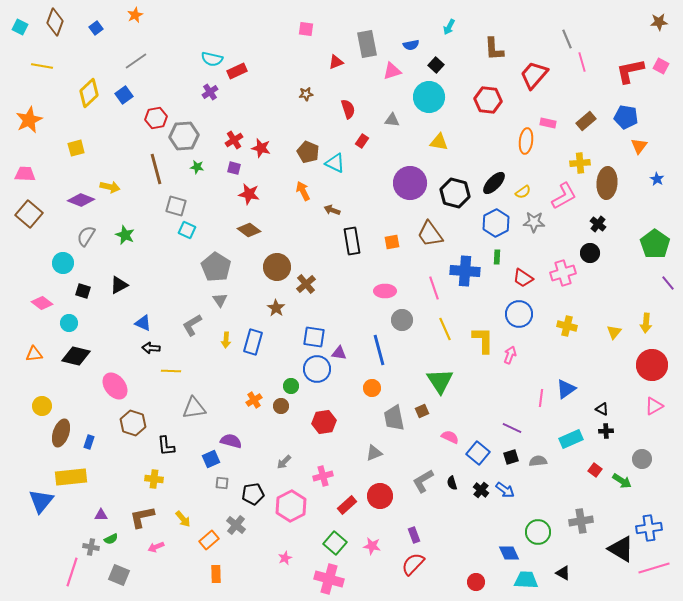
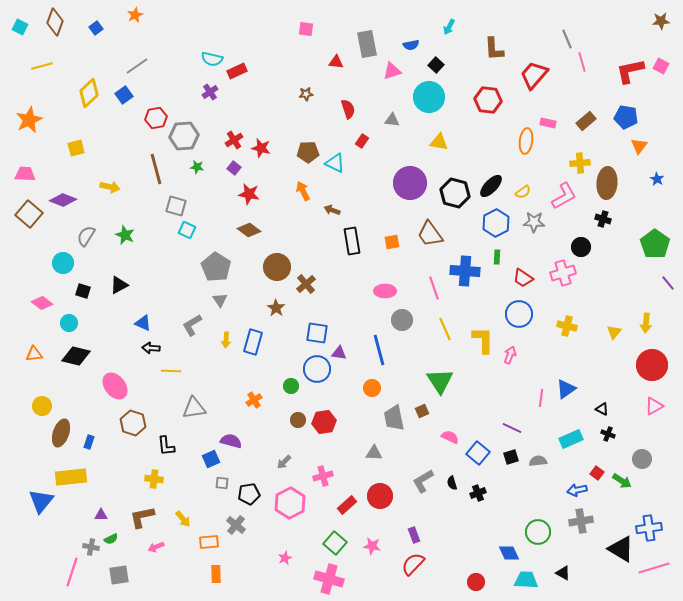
brown star at (659, 22): moved 2 px right, 1 px up
gray line at (136, 61): moved 1 px right, 5 px down
red triangle at (336, 62): rotated 28 degrees clockwise
yellow line at (42, 66): rotated 25 degrees counterclockwise
brown pentagon at (308, 152): rotated 25 degrees counterclockwise
purple square at (234, 168): rotated 24 degrees clockwise
black ellipse at (494, 183): moved 3 px left, 3 px down
purple diamond at (81, 200): moved 18 px left
black cross at (598, 224): moved 5 px right, 5 px up; rotated 21 degrees counterclockwise
black circle at (590, 253): moved 9 px left, 6 px up
blue square at (314, 337): moved 3 px right, 4 px up
brown circle at (281, 406): moved 17 px right, 14 px down
black cross at (606, 431): moved 2 px right, 3 px down; rotated 24 degrees clockwise
gray triangle at (374, 453): rotated 24 degrees clockwise
red square at (595, 470): moved 2 px right, 3 px down
black cross at (481, 490): moved 3 px left, 3 px down; rotated 28 degrees clockwise
blue arrow at (505, 490): moved 72 px right; rotated 132 degrees clockwise
black pentagon at (253, 494): moved 4 px left
pink hexagon at (291, 506): moved 1 px left, 3 px up
orange rectangle at (209, 540): moved 2 px down; rotated 36 degrees clockwise
gray square at (119, 575): rotated 30 degrees counterclockwise
